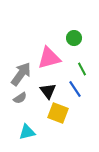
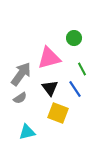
black triangle: moved 2 px right, 3 px up
